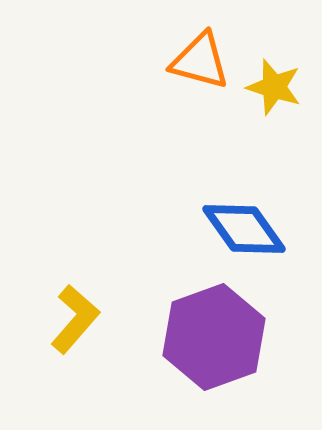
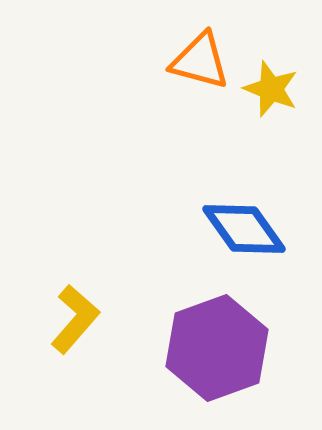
yellow star: moved 3 px left, 2 px down; rotated 4 degrees clockwise
purple hexagon: moved 3 px right, 11 px down
